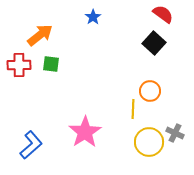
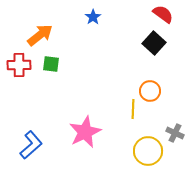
pink star: rotated 8 degrees clockwise
yellow circle: moved 1 px left, 9 px down
